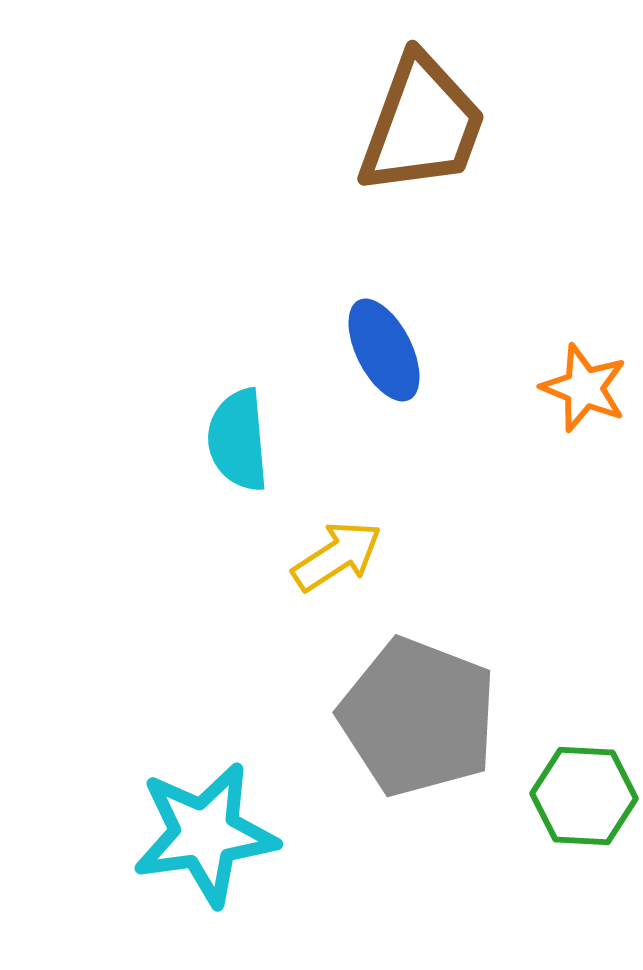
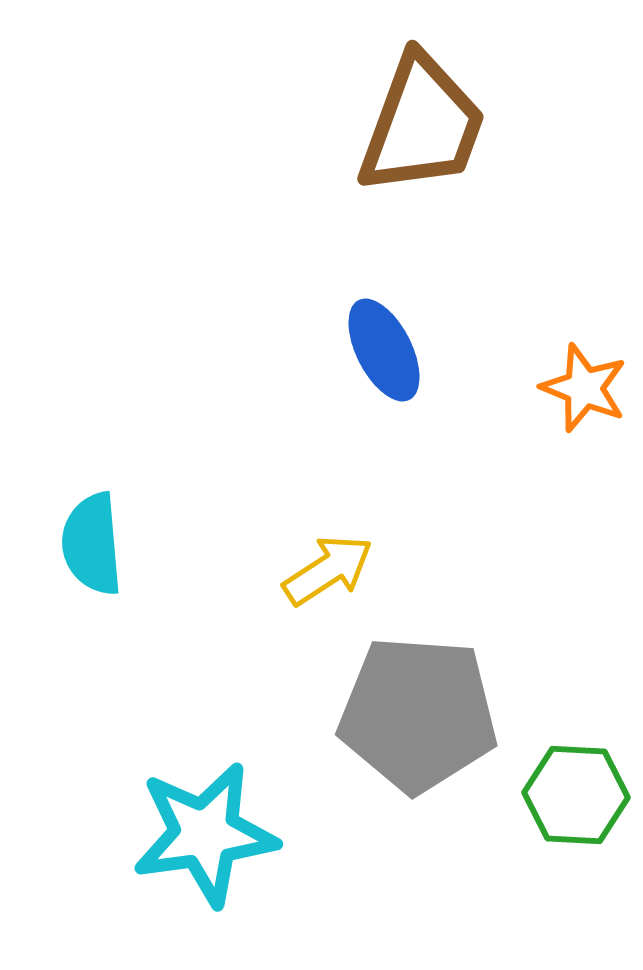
cyan semicircle: moved 146 px left, 104 px down
yellow arrow: moved 9 px left, 14 px down
gray pentagon: moved 3 px up; rotated 17 degrees counterclockwise
green hexagon: moved 8 px left, 1 px up
